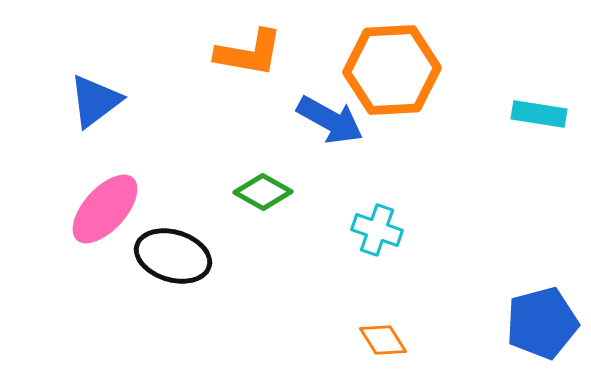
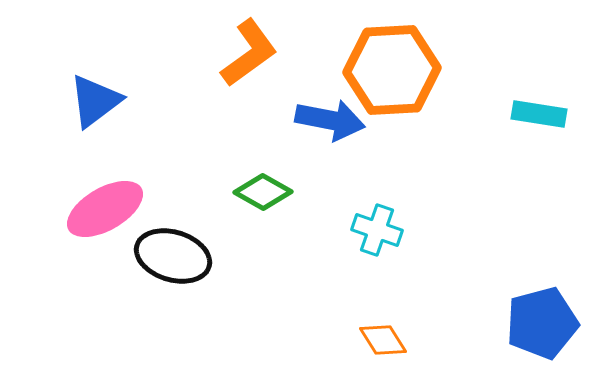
orange L-shape: rotated 46 degrees counterclockwise
blue arrow: rotated 18 degrees counterclockwise
pink ellipse: rotated 18 degrees clockwise
